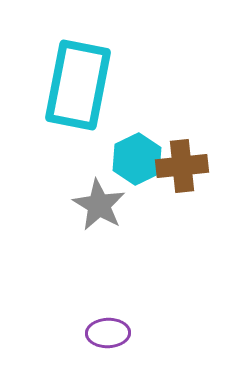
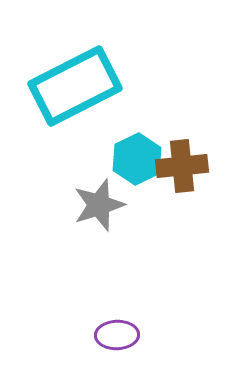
cyan rectangle: moved 3 px left, 1 px down; rotated 52 degrees clockwise
gray star: rotated 24 degrees clockwise
purple ellipse: moved 9 px right, 2 px down
